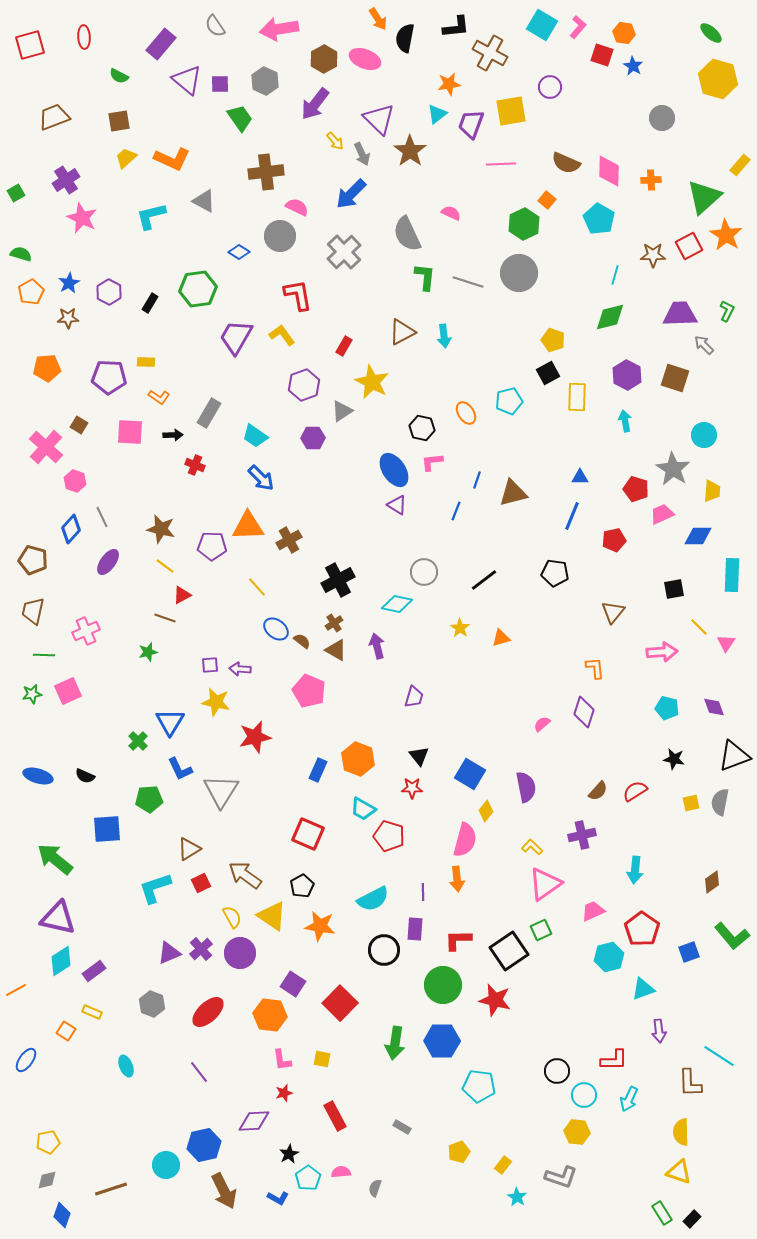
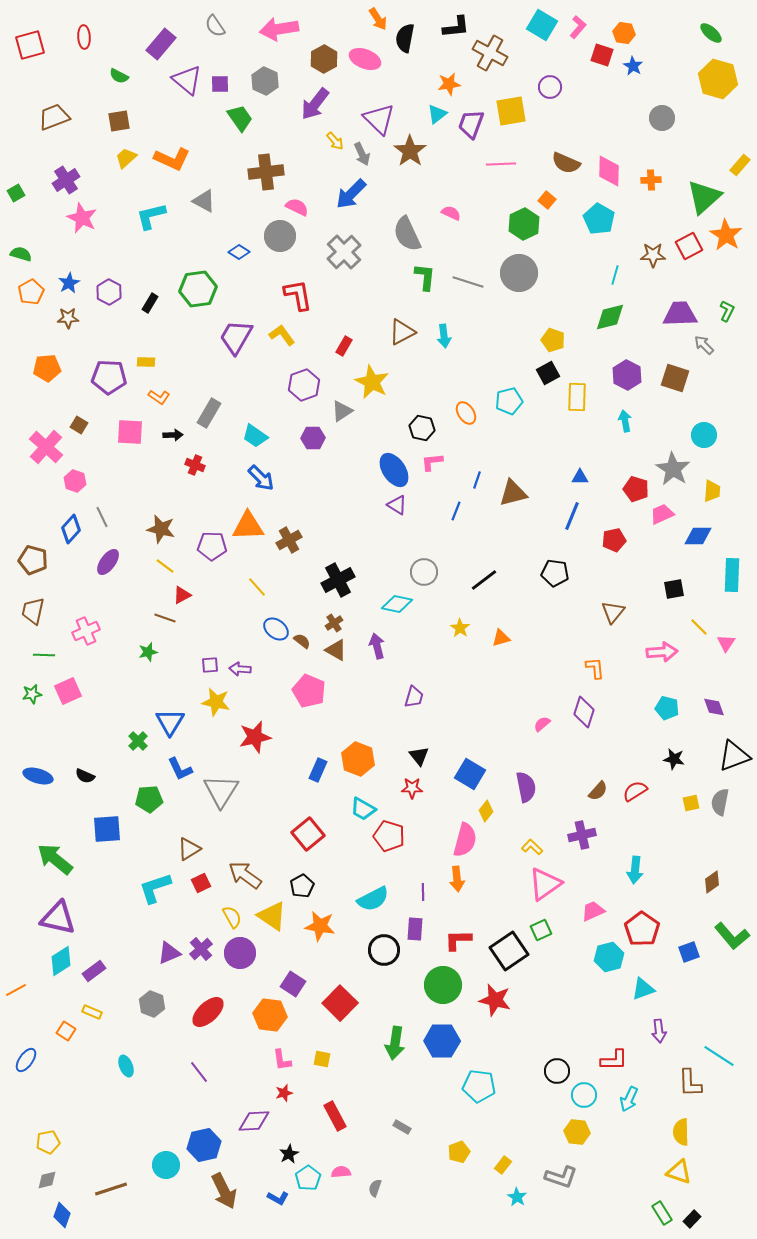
red square at (308, 834): rotated 28 degrees clockwise
